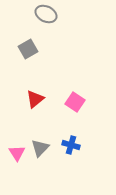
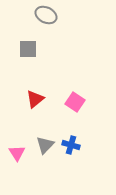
gray ellipse: moved 1 px down
gray square: rotated 30 degrees clockwise
gray triangle: moved 5 px right, 3 px up
